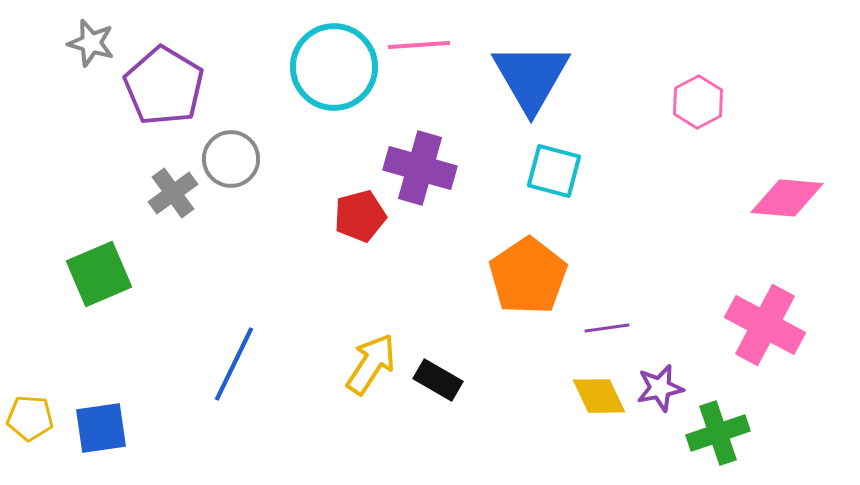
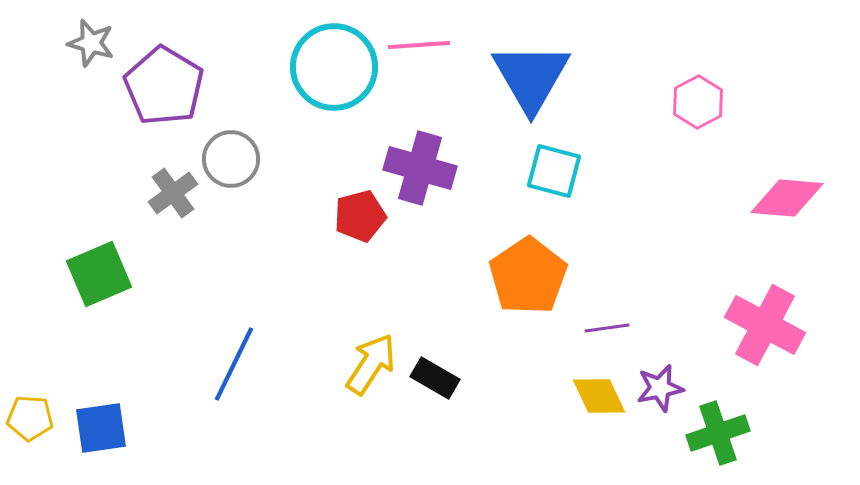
black rectangle: moved 3 px left, 2 px up
